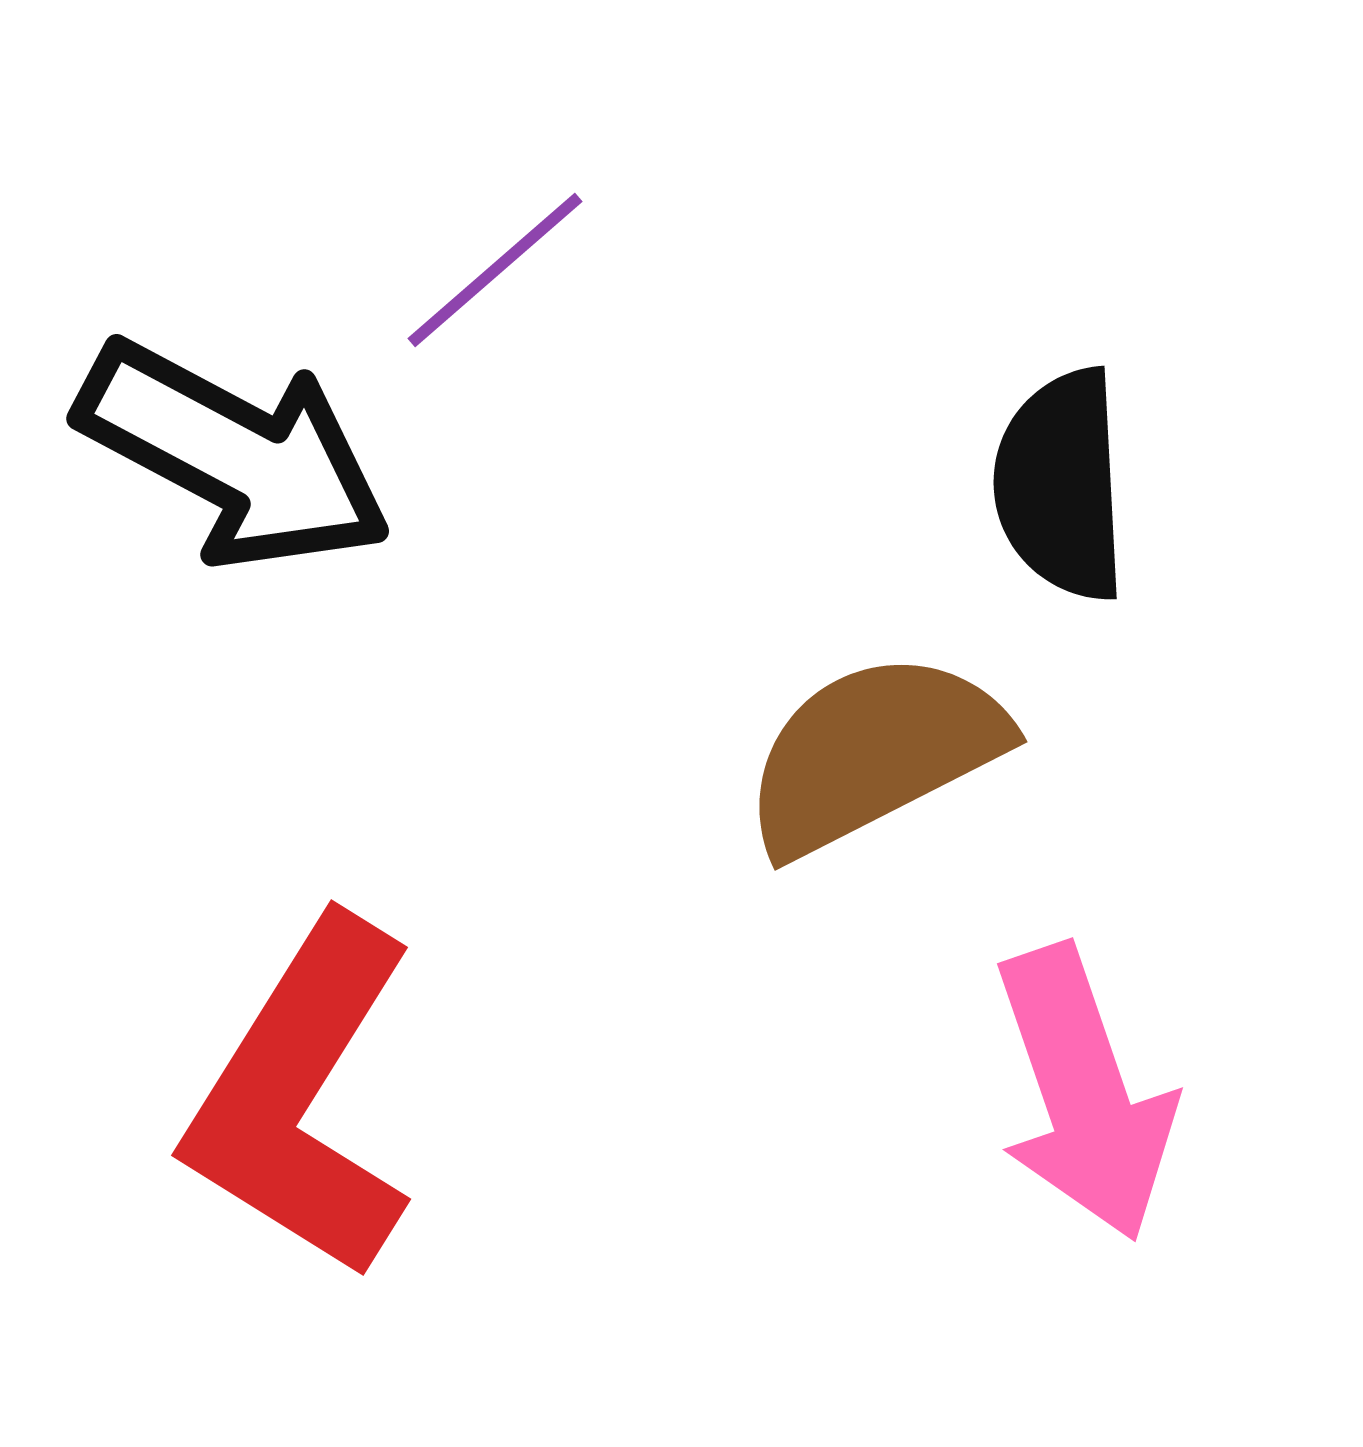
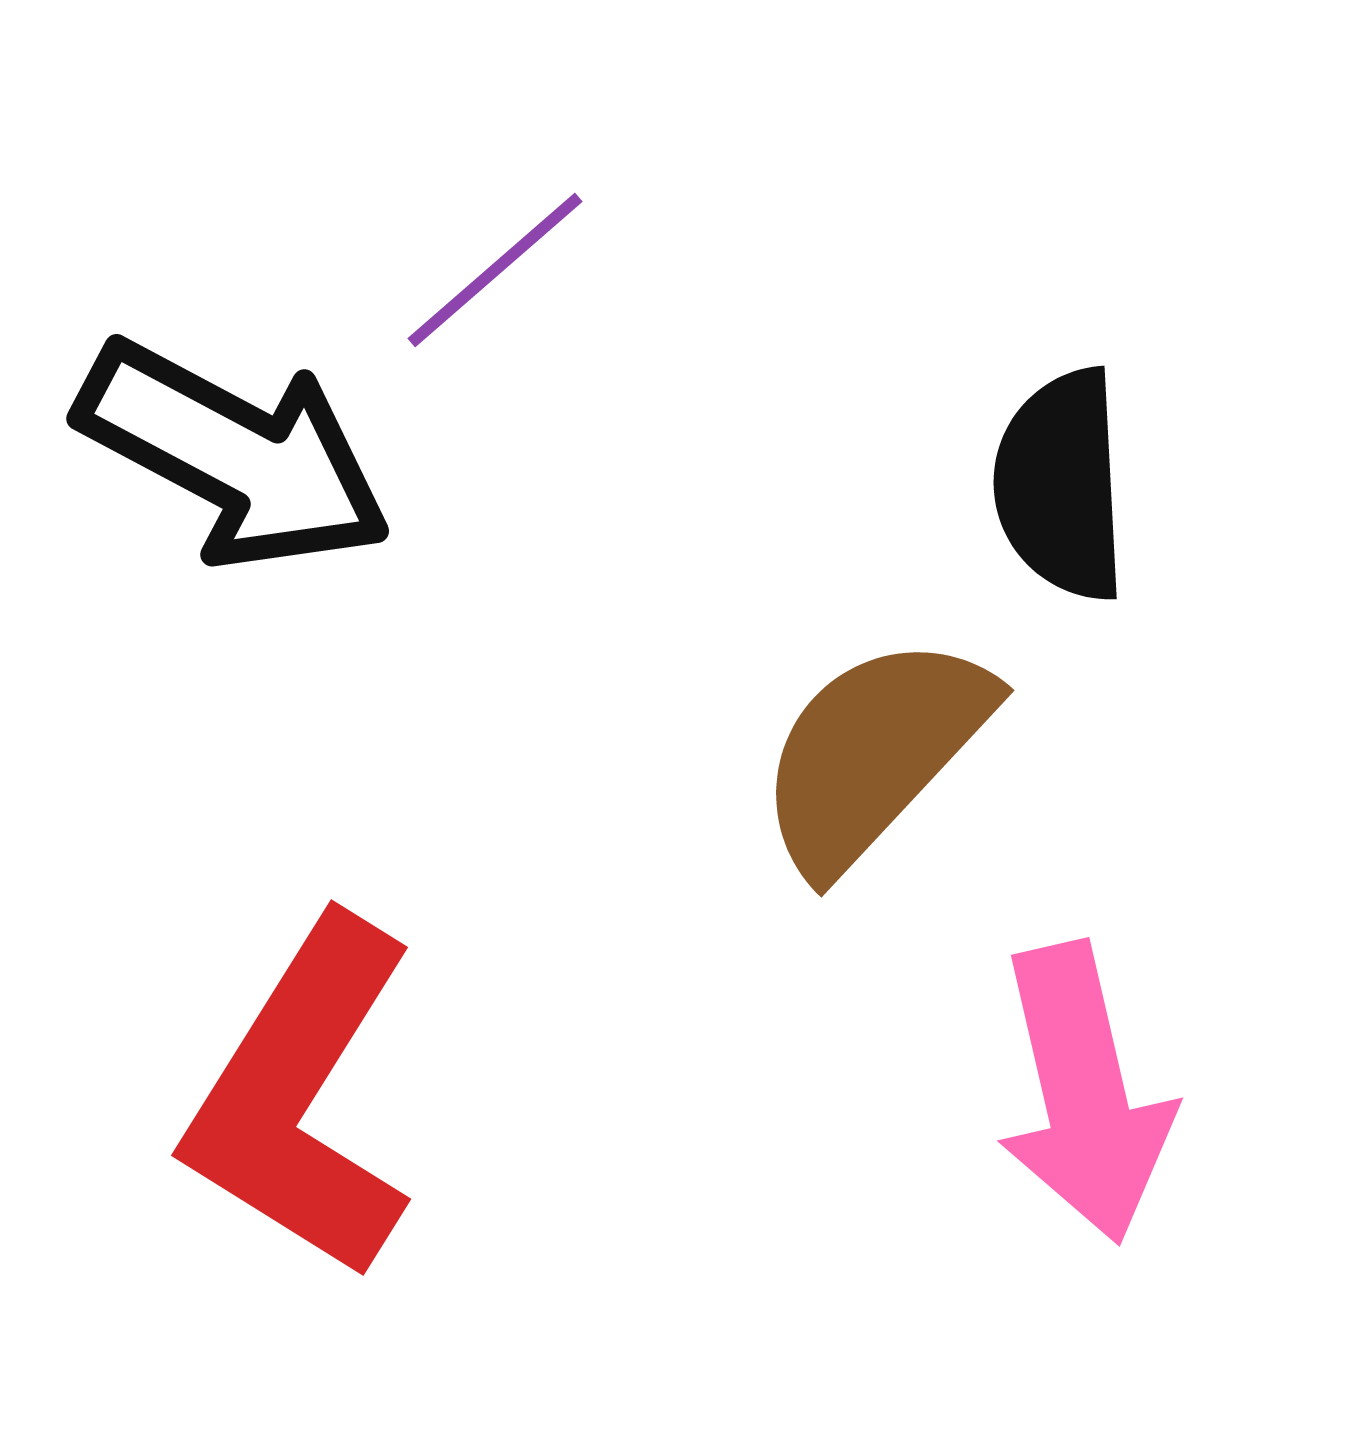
brown semicircle: rotated 20 degrees counterclockwise
pink arrow: rotated 6 degrees clockwise
